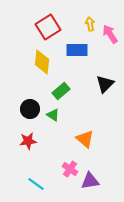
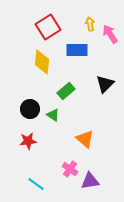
green rectangle: moved 5 px right
